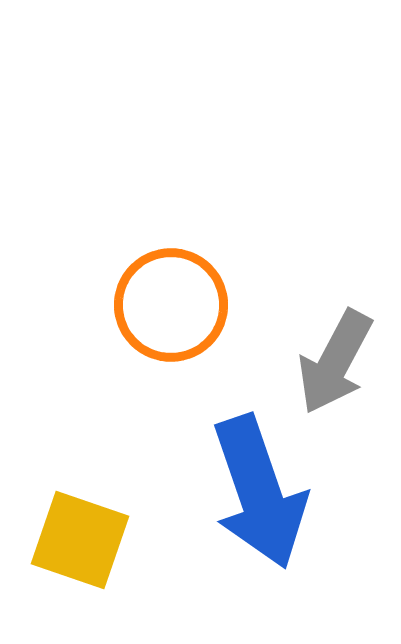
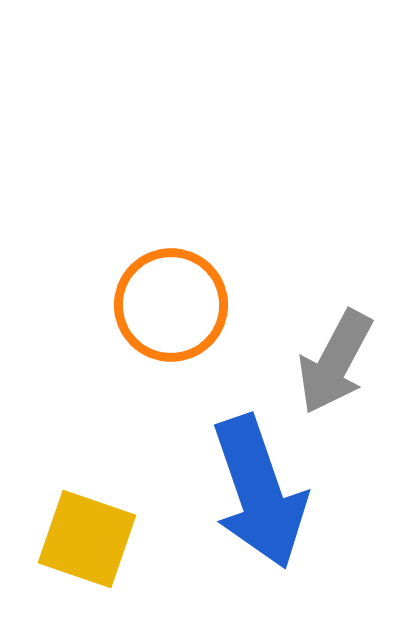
yellow square: moved 7 px right, 1 px up
